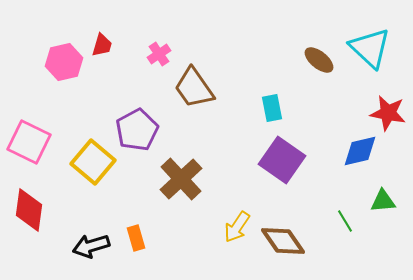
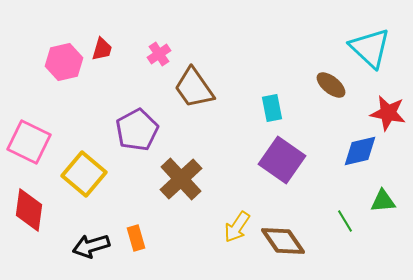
red trapezoid: moved 4 px down
brown ellipse: moved 12 px right, 25 px down
yellow square: moved 9 px left, 12 px down
